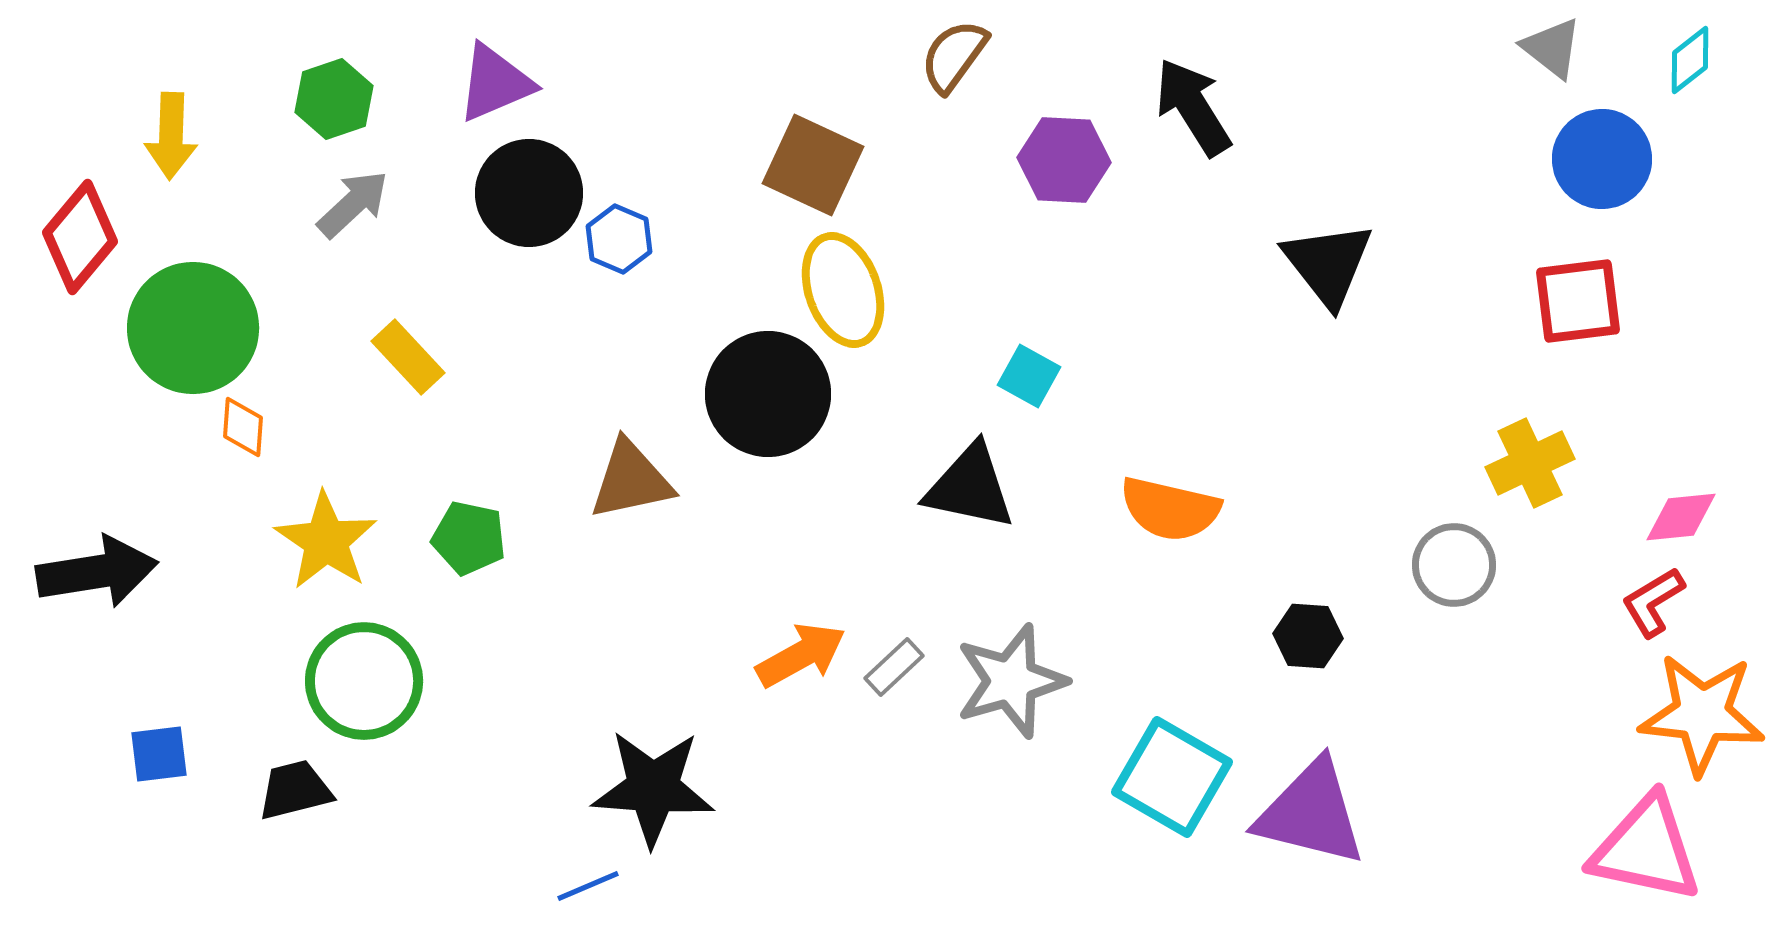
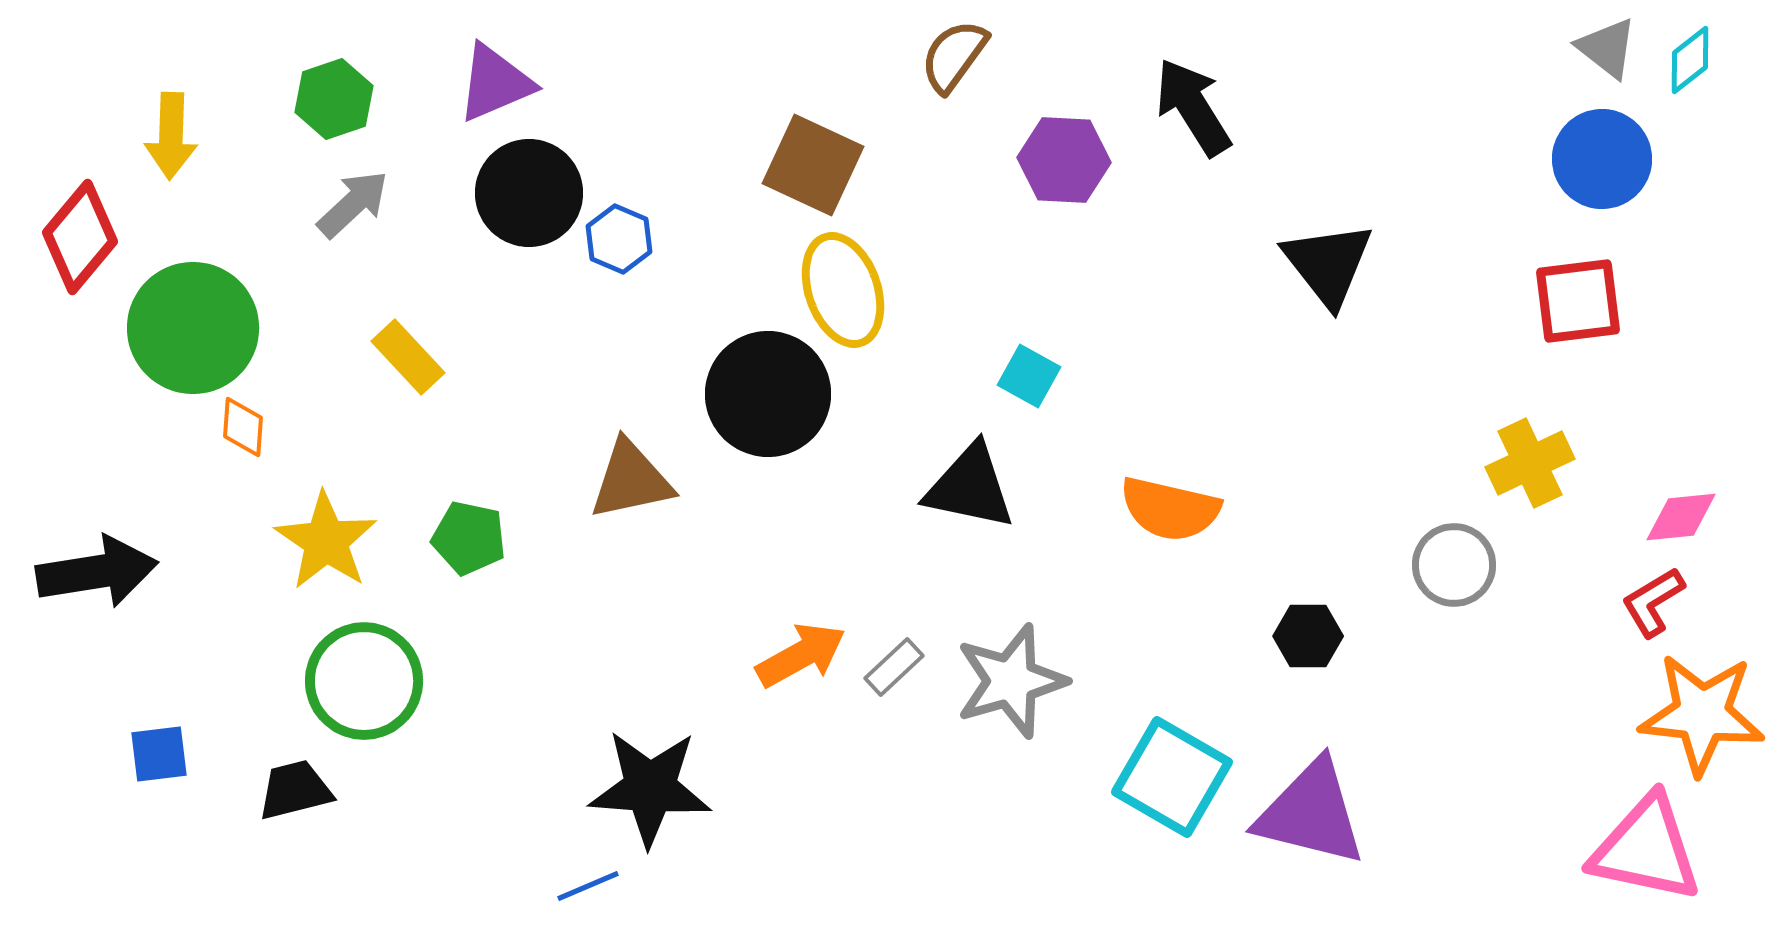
gray triangle at (1552, 48): moved 55 px right
black hexagon at (1308, 636): rotated 4 degrees counterclockwise
black star at (653, 788): moved 3 px left
